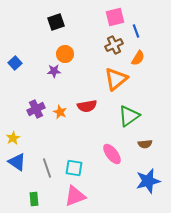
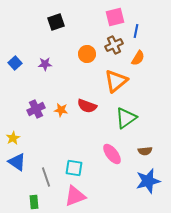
blue line: rotated 32 degrees clockwise
orange circle: moved 22 px right
purple star: moved 9 px left, 7 px up
orange triangle: moved 2 px down
red semicircle: rotated 30 degrees clockwise
orange star: moved 1 px right, 2 px up; rotated 16 degrees counterclockwise
green triangle: moved 3 px left, 2 px down
brown semicircle: moved 7 px down
gray line: moved 1 px left, 9 px down
green rectangle: moved 3 px down
